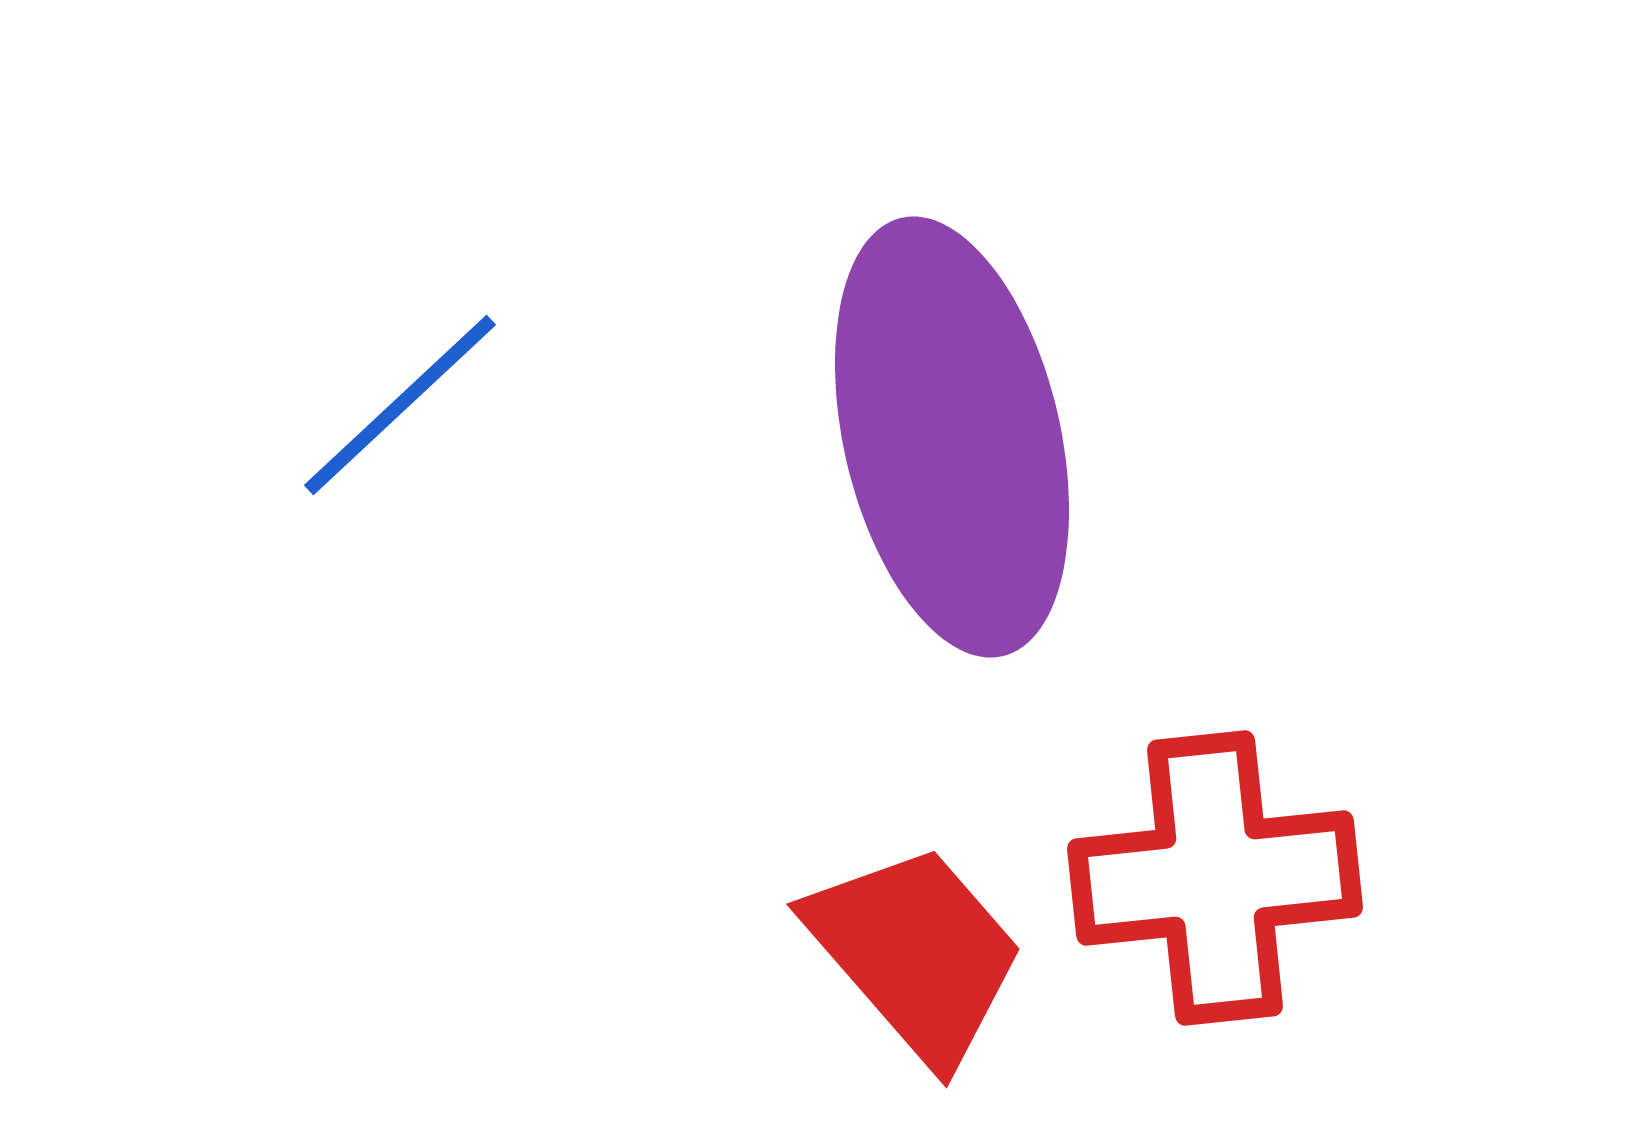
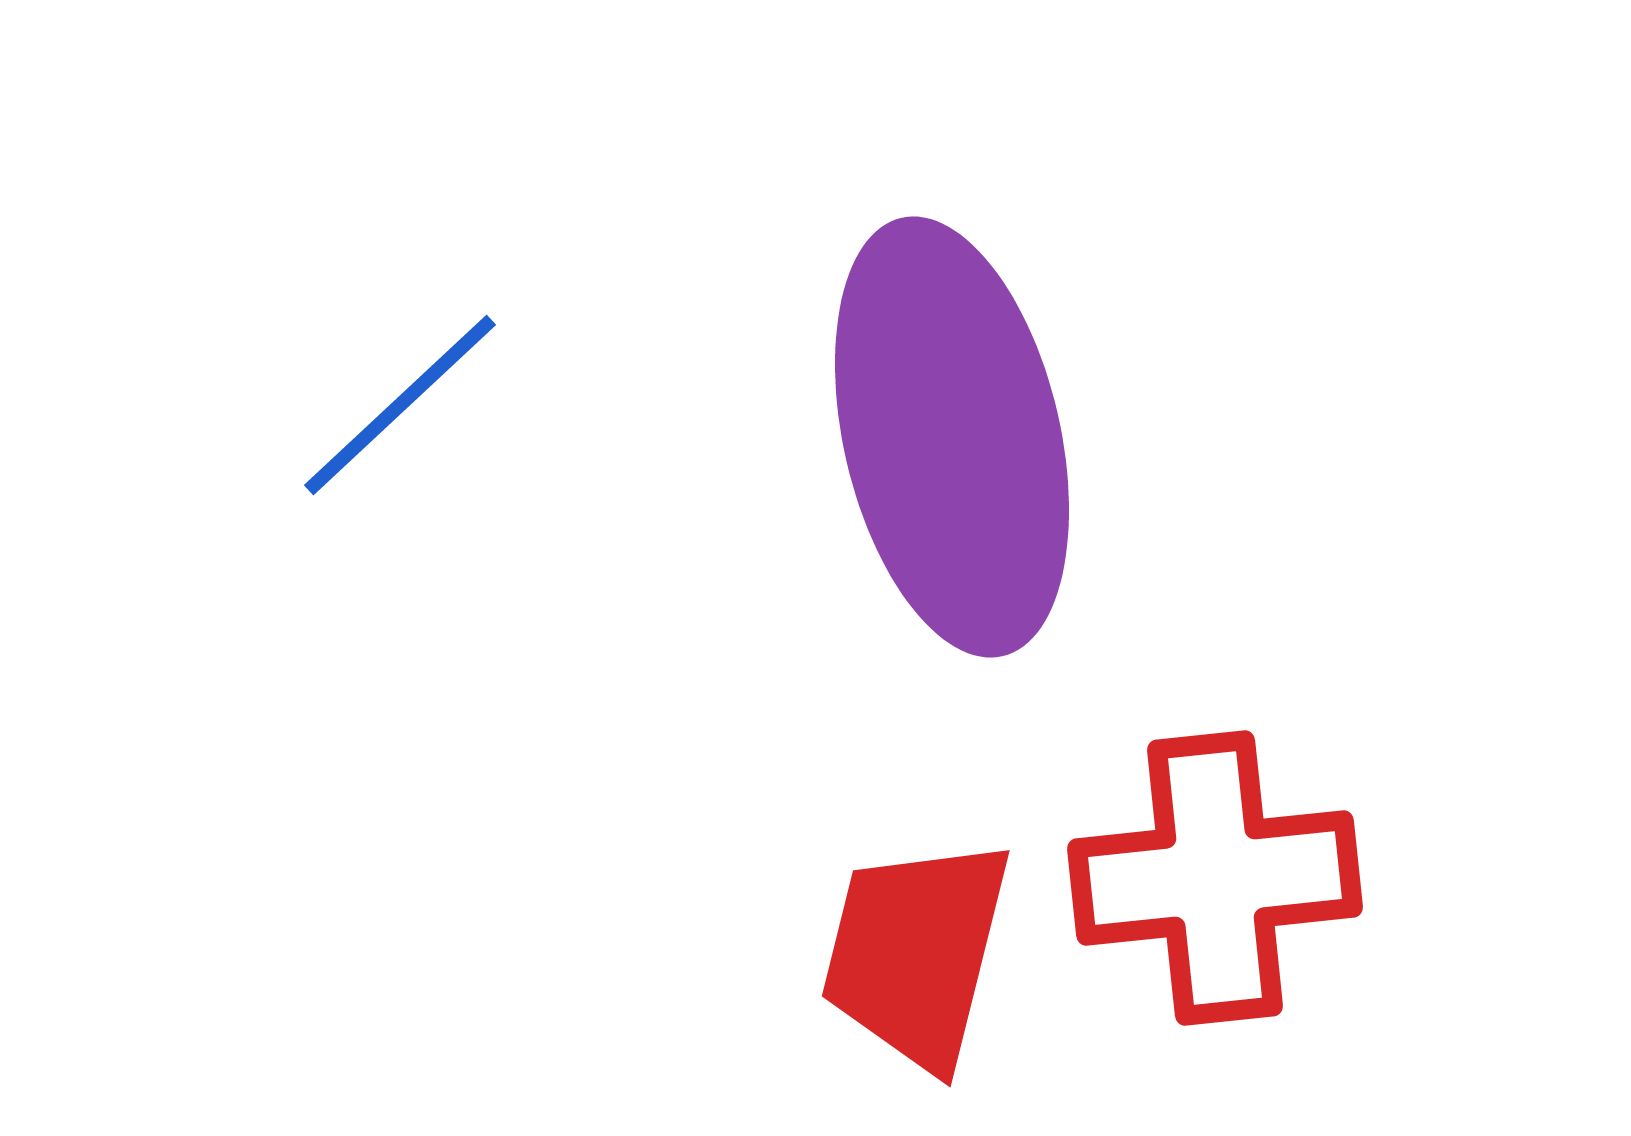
red trapezoid: rotated 125 degrees counterclockwise
